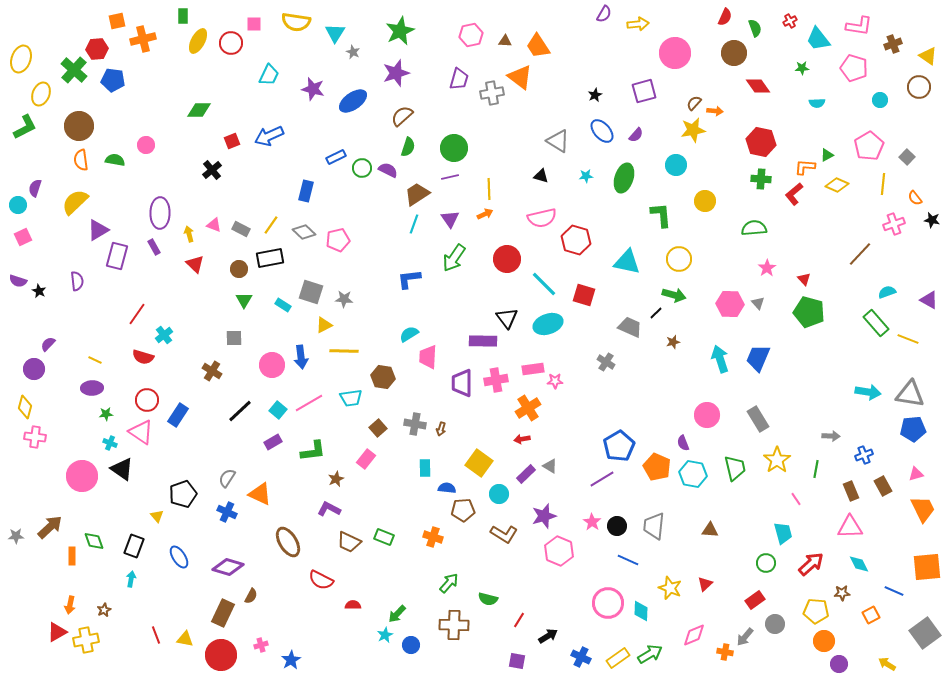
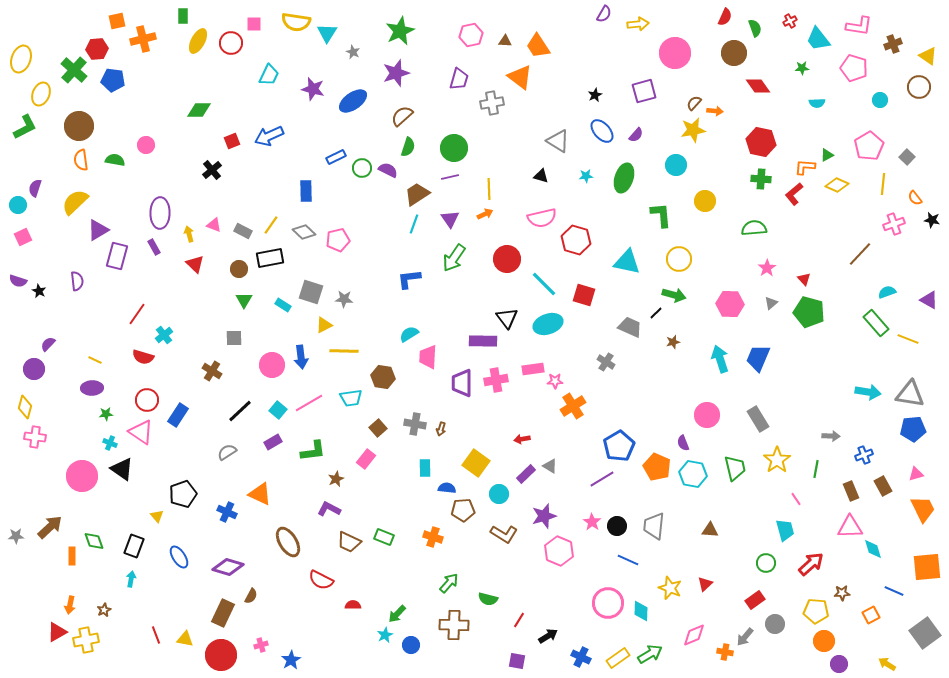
cyan triangle at (335, 33): moved 8 px left
gray cross at (492, 93): moved 10 px down
blue rectangle at (306, 191): rotated 15 degrees counterclockwise
gray rectangle at (241, 229): moved 2 px right, 2 px down
gray triangle at (758, 303): moved 13 px right; rotated 32 degrees clockwise
orange cross at (528, 408): moved 45 px right, 2 px up
yellow square at (479, 463): moved 3 px left
gray semicircle at (227, 478): moved 26 px up; rotated 24 degrees clockwise
cyan trapezoid at (783, 533): moved 2 px right, 3 px up
cyan diamond at (859, 564): moved 14 px right, 15 px up; rotated 10 degrees clockwise
